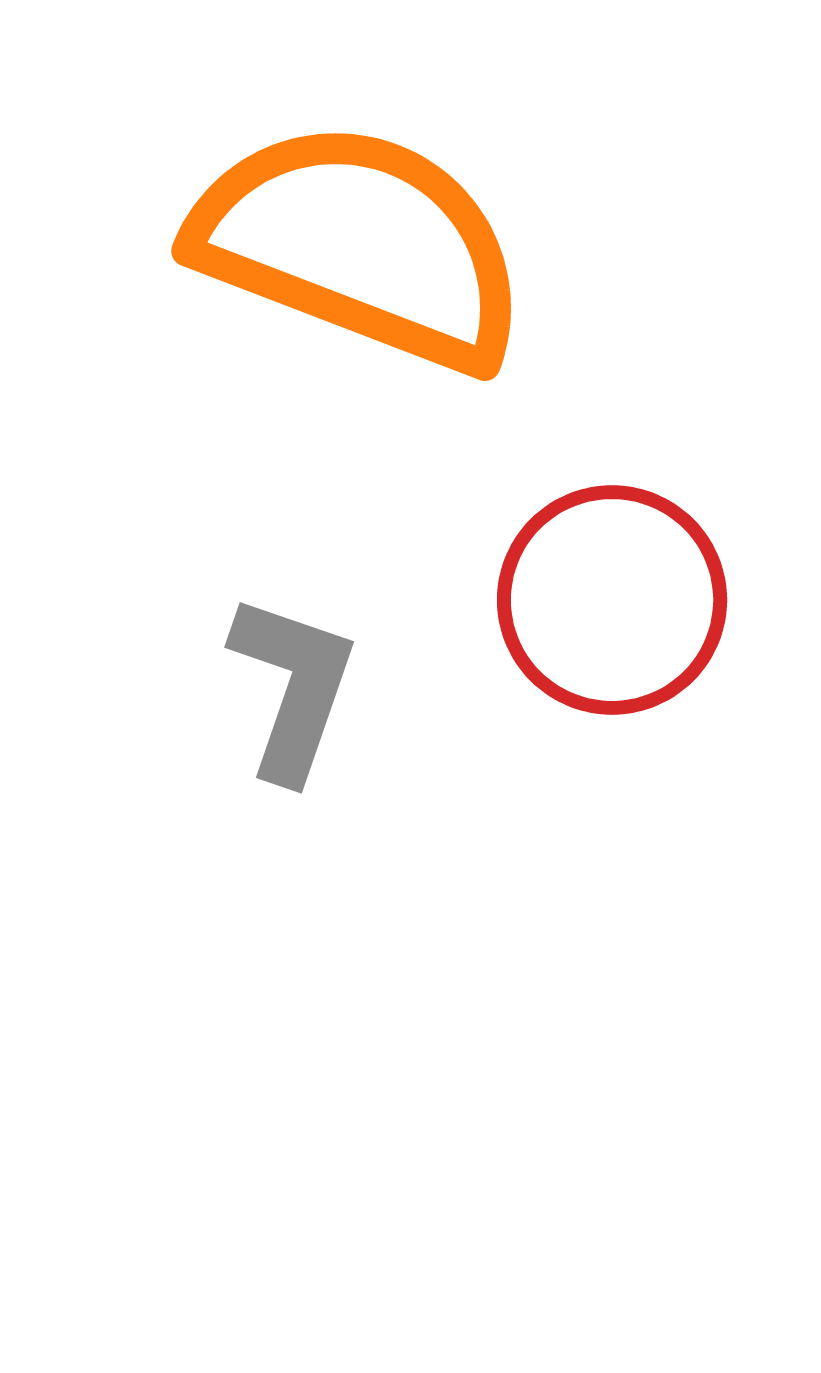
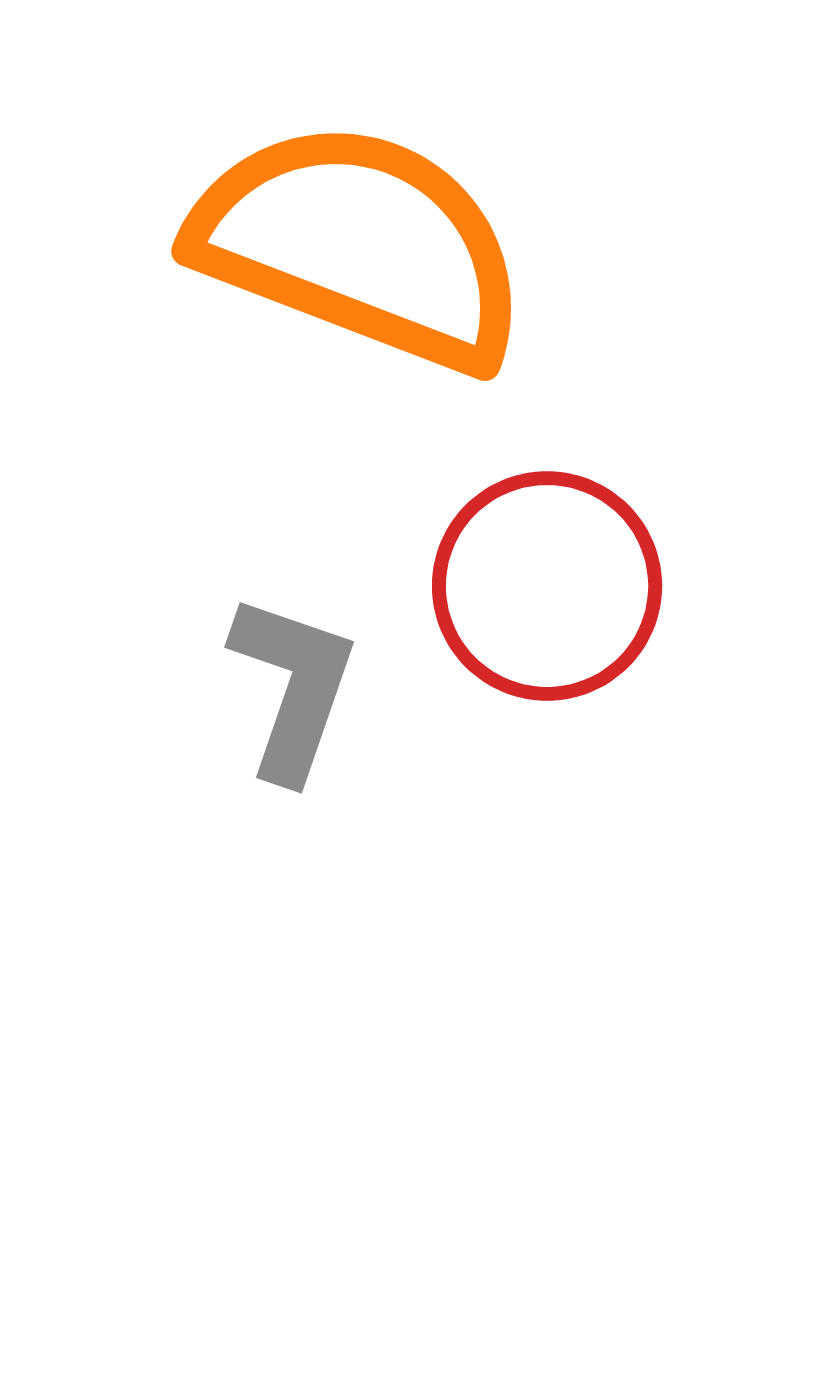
red circle: moved 65 px left, 14 px up
